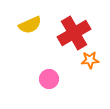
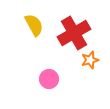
yellow semicircle: moved 4 px right; rotated 95 degrees counterclockwise
orange star: rotated 12 degrees counterclockwise
